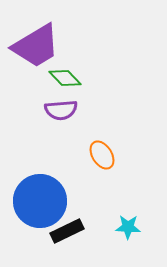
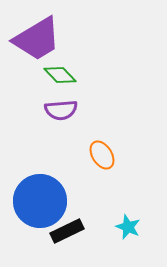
purple trapezoid: moved 1 px right, 7 px up
green diamond: moved 5 px left, 3 px up
cyan star: rotated 20 degrees clockwise
